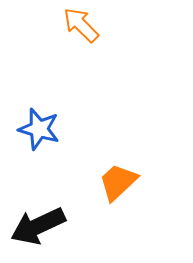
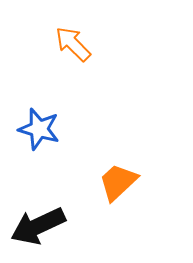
orange arrow: moved 8 px left, 19 px down
